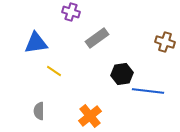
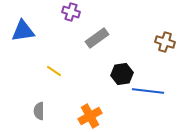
blue triangle: moved 13 px left, 12 px up
orange cross: rotated 10 degrees clockwise
